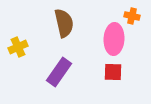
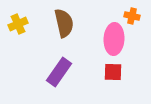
yellow cross: moved 23 px up
